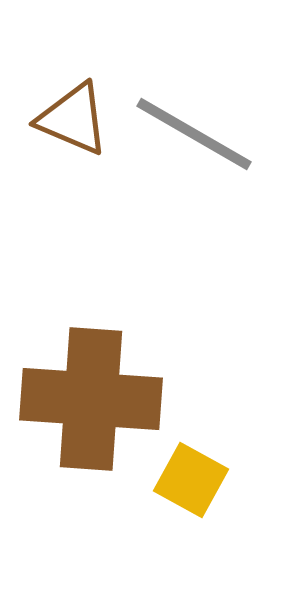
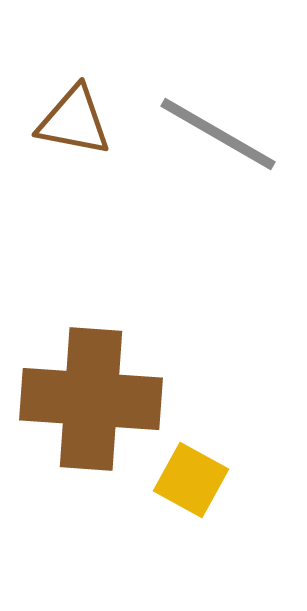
brown triangle: moved 1 px right, 2 px down; rotated 12 degrees counterclockwise
gray line: moved 24 px right
